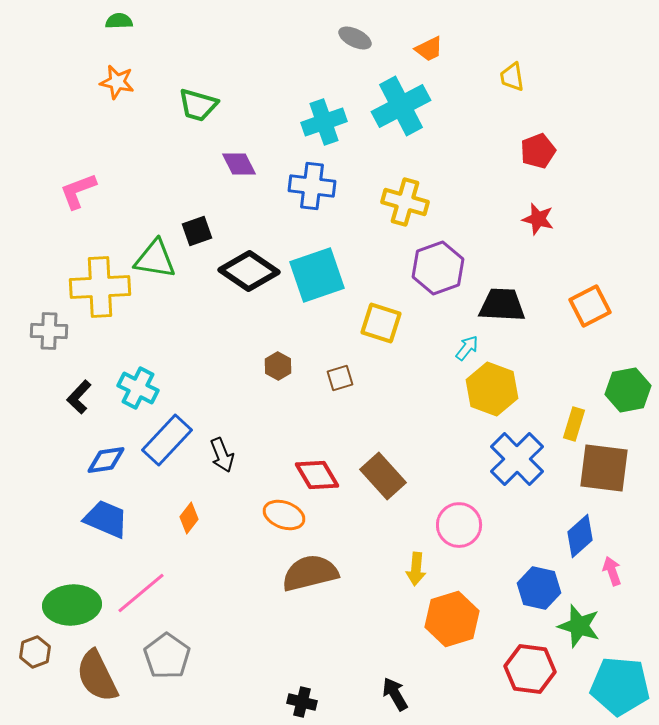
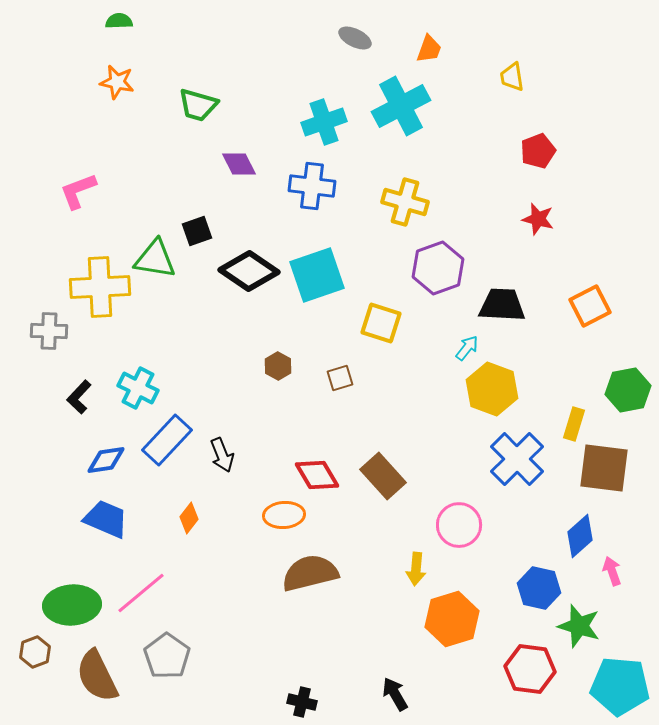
orange trapezoid at (429, 49): rotated 44 degrees counterclockwise
orange ellipse at (284, 515): rotated 24 degrees counterclockwise
